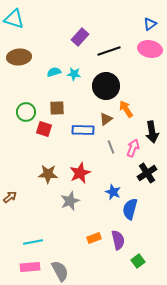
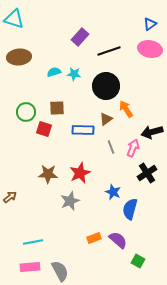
black arrow: rotated 85 degrees clockwise
purple semicircle: rotated 36 degrees counterclockwise
green square: rotated 24 degrees counterclockwise
